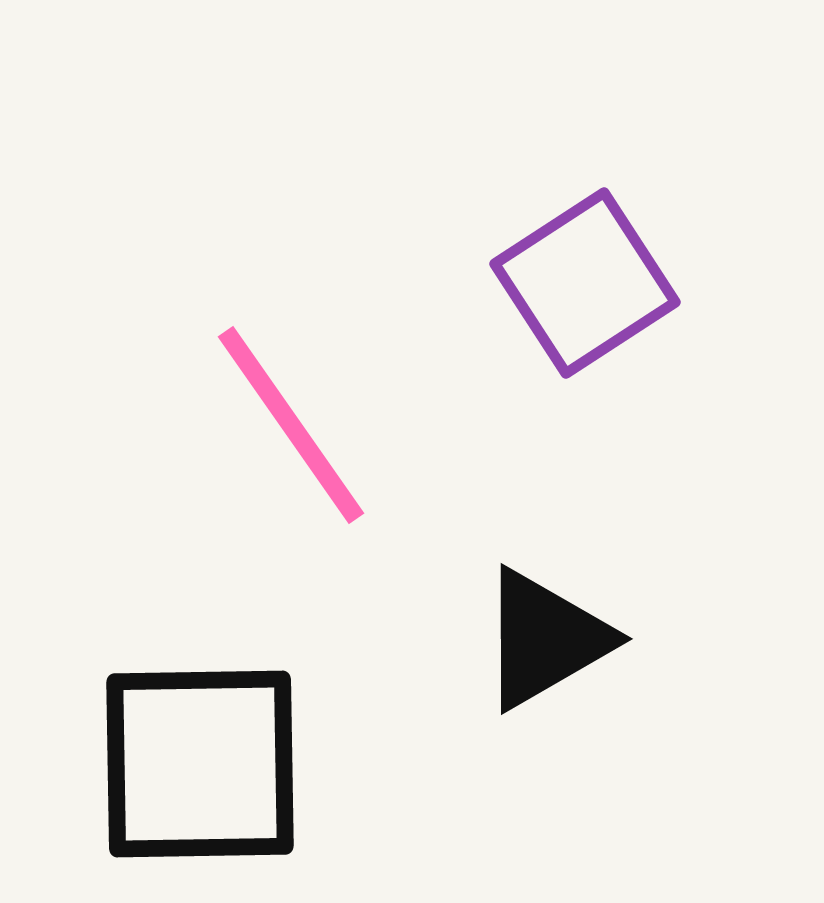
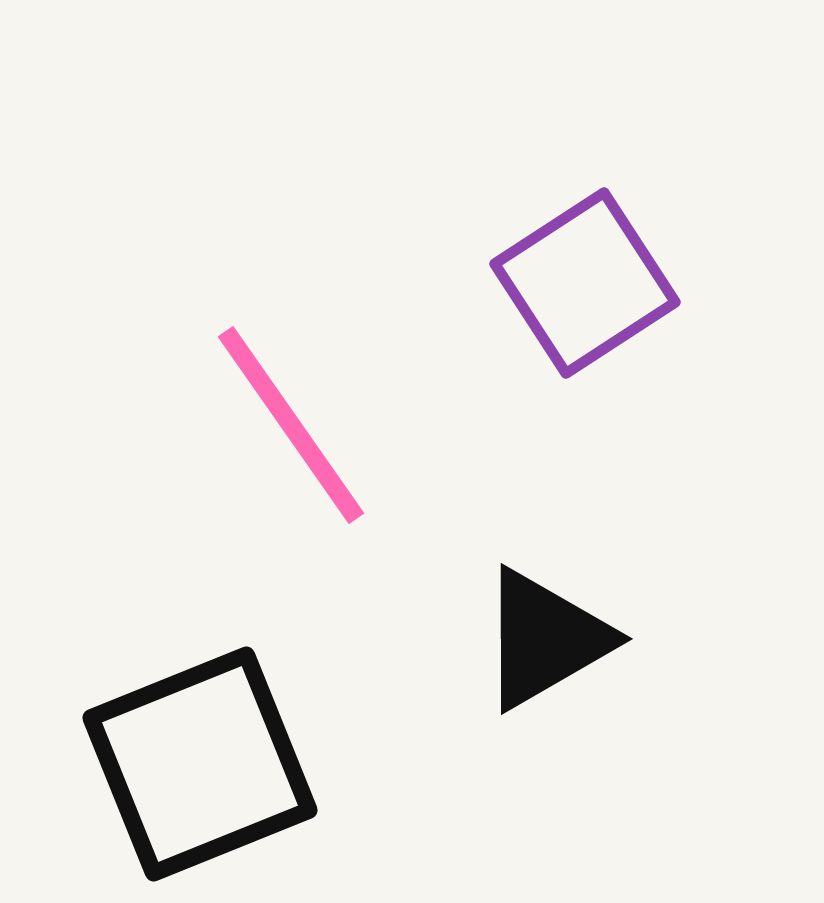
black square: rotated 21 degrees counterclockwise
